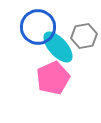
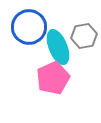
blue circle: moved 9 px left
cyan ellipse: rotated 20 degrees clockwise
